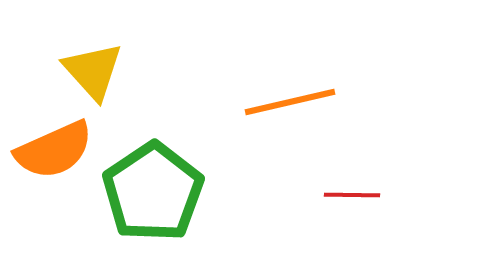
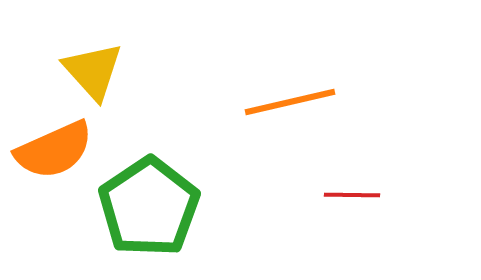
green pentagon: moved 4 px left, 15 px down
